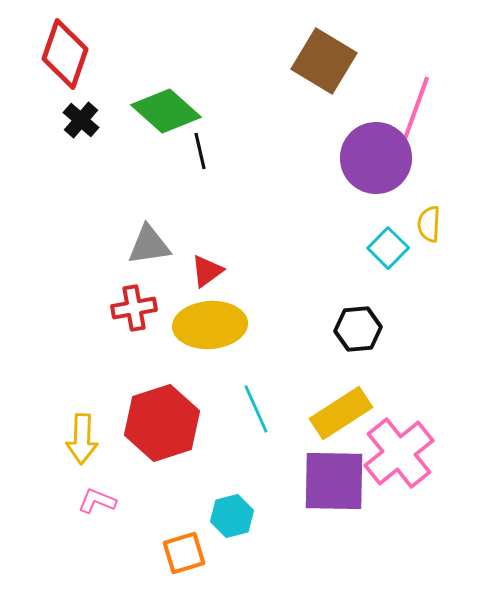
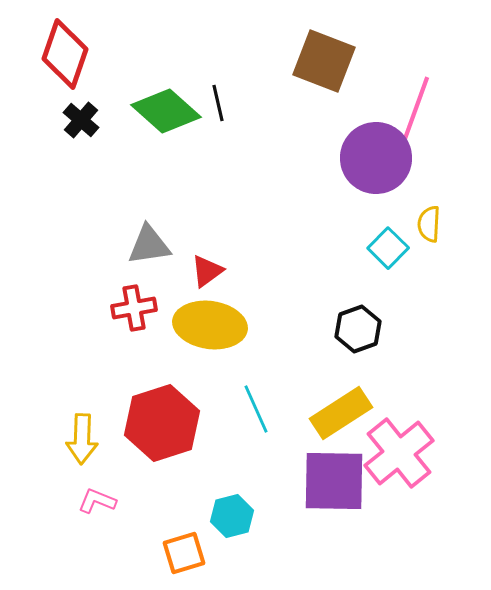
brown square: rotated 10 degrees counterclockwise
black line: moved 18 px right, 48 px up
yellow ellipse: rotated 12 degrees clockwise
black hexagon: rotated 15 degrees counterclockwise
